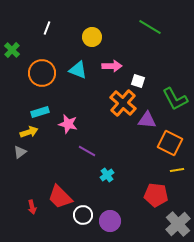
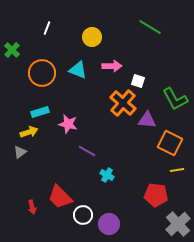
cyan cross: rotated 24 degrees counterclockwise
purple circle: moved 1 px left, 3 px down
